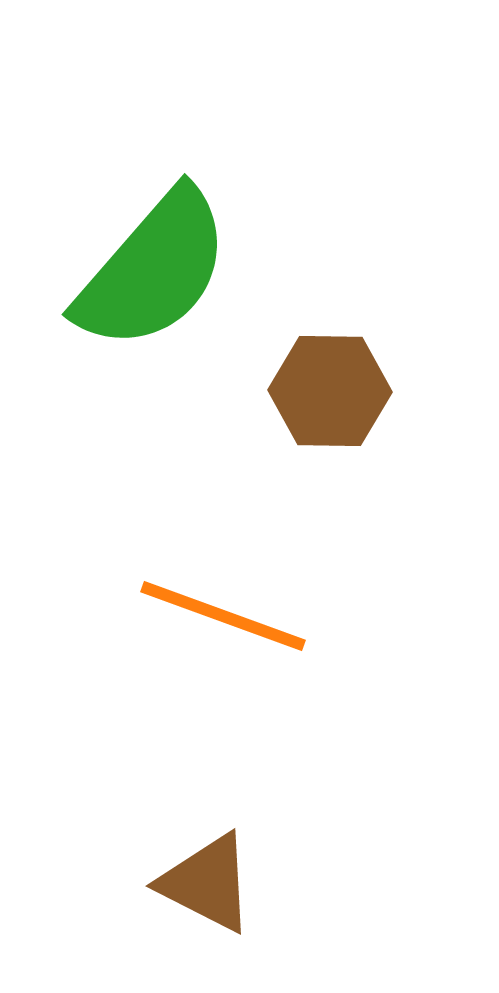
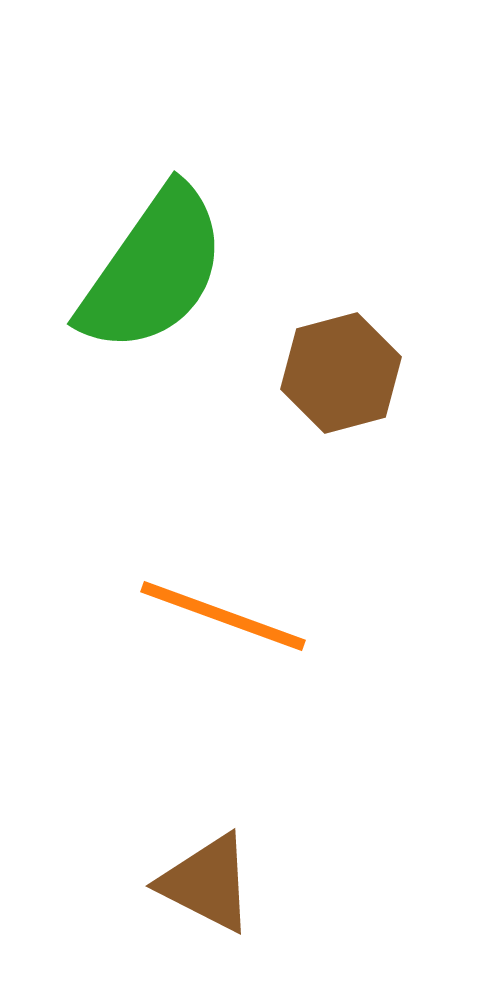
green semicircle: rotated 6 degrees counterclockwise
brown hexagon: moved 11 px right, 18 px up; rotated 16 degrees counterclockwise
